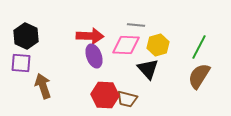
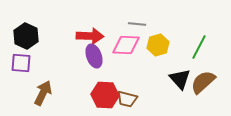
gray line: moved 1 px right, 1 px up
black triangle: moved 32 px right, 10 px down
brown semicircle: moved 4 px right, 6 px down; rotated 16 degrees clockwise
brown arrow: moved 7 px down; rotated 45 degrees clockwise
